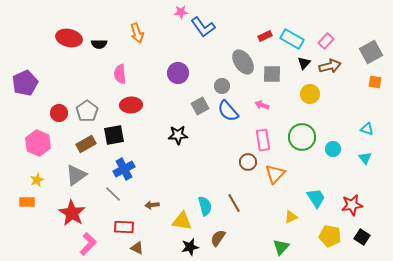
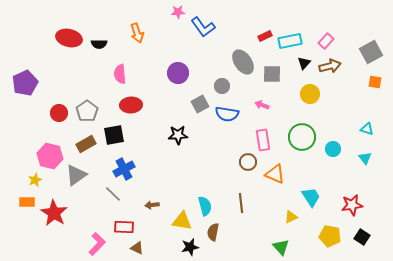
pink star at (181, 12): moved 3 px left
cyan rectangle at (292, 39): moved 2 px left, 2 px down; rotated 40 degrees counterclockwise
gray square at (200, 106): moved 2 px up
blue semicircle at (228, 111): moved 1 px left, 3 px down; rotated 40 degrees counterclockwise
pink hexagon at (38, 143): moved 12 px right, 13 px down; rotated 10 degrees counterclockwise
orange triangle at (275, 174): rotated 50 degrees counterclockwise
yellow star at (37, 180): moved 2 px left
cyan trapezoid at (316, 198): moved 5 px left, 1 px up
brown line at (234, 203): moved 7 px right; rotated 24 degrees clockwise
red star at (72, 213): moved 18 px left
brown semicircle at (218, 238): moved 5 px left, 6 px up; rotated 24 degrees counterclockwise
pink L-shape at (88, 244): moved 9 px right
green triangle at (281, 247): rotated 24 degrees counterclockwise
